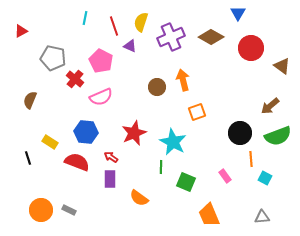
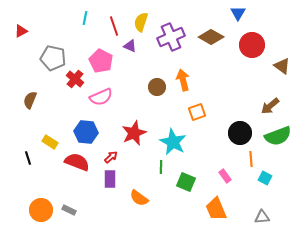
red circle: moved 1 px right, 3 px up
red arrow: rotated 104 degrees clockwise
orange trapezoid: moved 7 px right, 6 px up
